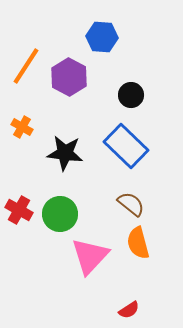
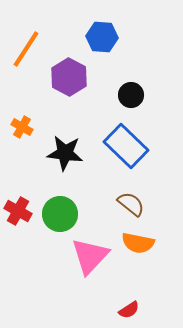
orange line: moved 17 px up
red cross: moved 1 px left, 1 px down
orange semicircle: rotated 64 degrees counterclockwise
